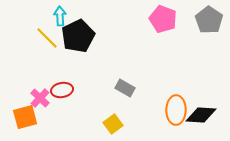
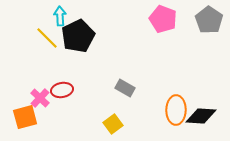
black diamond: moved 1 px down
